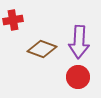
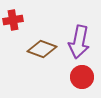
purple arrow: rotated 8 degrees clockwise
red circle: moved 4 px right
